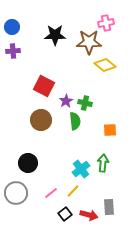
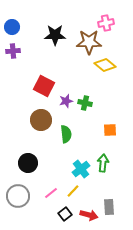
purple star: rotated 16 degrees clockwise
green semicircle: moved 9 px left, 13 px down
gray circle: moved 2 px right, 3 px down
